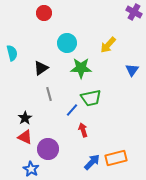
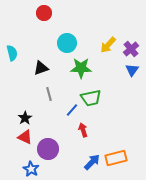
purple cross: moved 3 px left, 37 px down; rotated 21 degrees clockwise
black triangle: rotated 14 degrees clockwise
